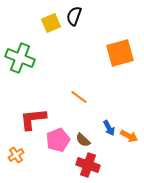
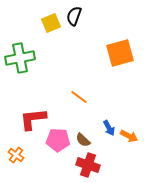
green cross: rotated 32 degrees counterclockwise
pink pentagon: rotated 25 degrees clockwise
orange cross: rotated 21 degrees counterclockwise
